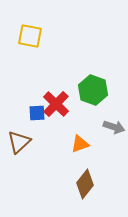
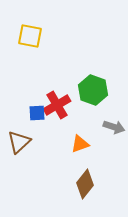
red cross: moved 1 px right, 1 px down; rotated 16 degrees clockwise
